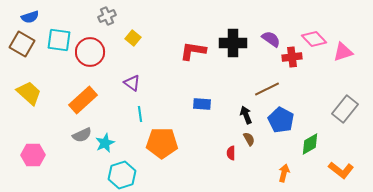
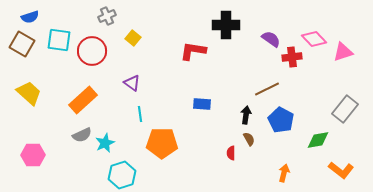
black cross: moved 7 px left, 18 px up
red circle: moved 2 px right, 1 px up
black arrow: rotated 30 degrees clockwise
green diamond: moved 8 px right, 4 px up; rotated 20 degrees clockwise
